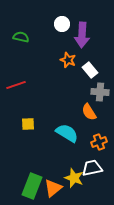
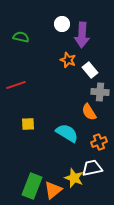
orange triangle: moved 2 px down
